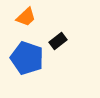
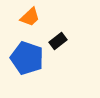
orange trapezoid: moved 4 px right
